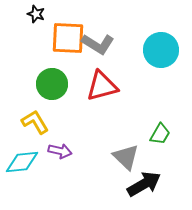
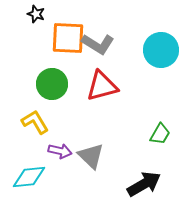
gray triangle: moved 35 px left, 1 px up
cyan diamond: moved 7 px right, 15 px down
